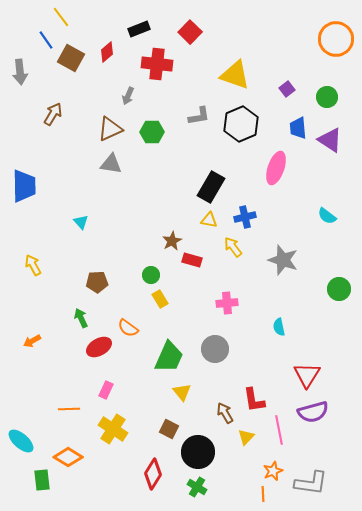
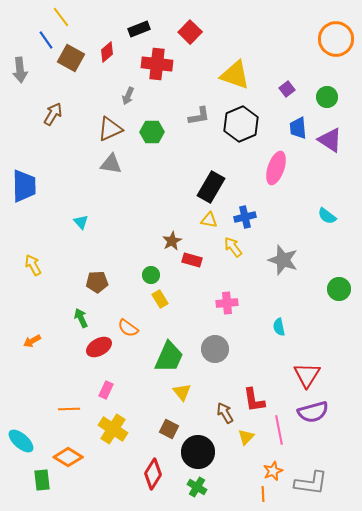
gray arrow at (20, 72): moved 2 px up
